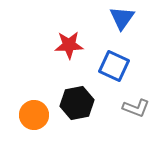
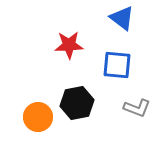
blue triangle: rotated 28 degrees counterclockwise
blue square: moved 3 px right, 1 px up; rotated 20 degrees counterclockwise
gray L-shape: moved 1 px right
orange circle: moved 4 px right, 2 px down
